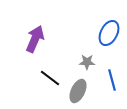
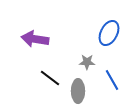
purple arrow: rotated 104 degrees counterclockwise
blue line: rotated 15 degrees counterclockwise
gray ellipse: rotated 25 degrees counterclockwise
